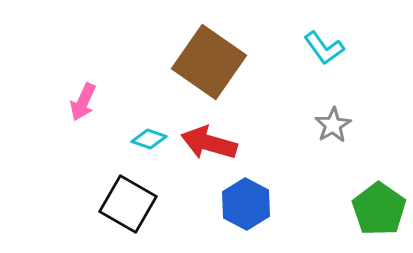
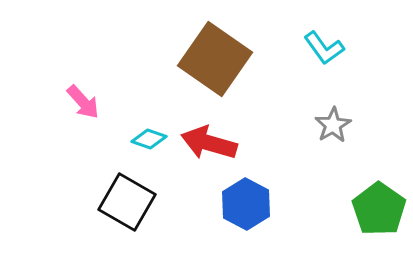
brown square: moved 6 px right, 3 px up
pink arrow: rotated 66 degrees counterclockwise
black square: moved 1 px left, 2 px up
